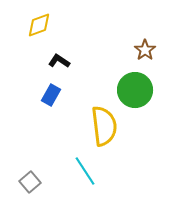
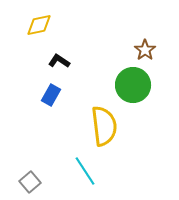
yellow diamond: rotated 8 degrees clockwise
green circle: moved 2 px left, 5 px up
